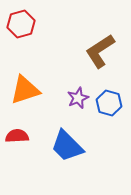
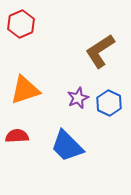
red hexagon: rotated 8 degrees counterclockwise
blue hexagon: rotated 10 degrees clockwise
